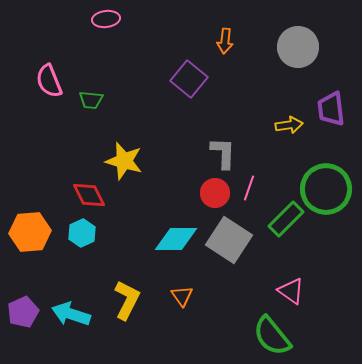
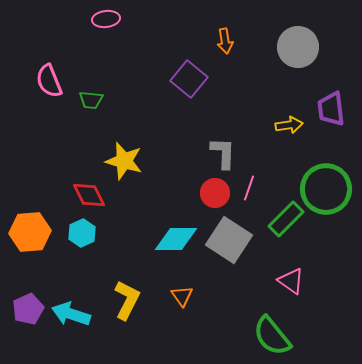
orange arrow: rotated 15 degrees counterclockwise
pink triangle: moved 10 px up
purple pentagon: moved 5 px right, 3 px up
